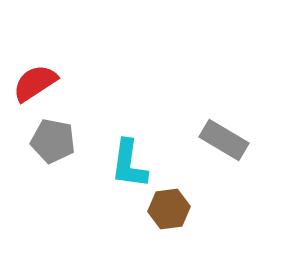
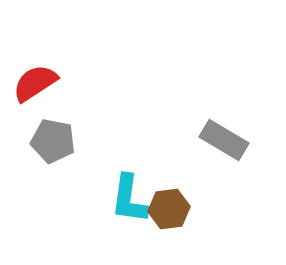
cyan L-shape: moved 35 px down
